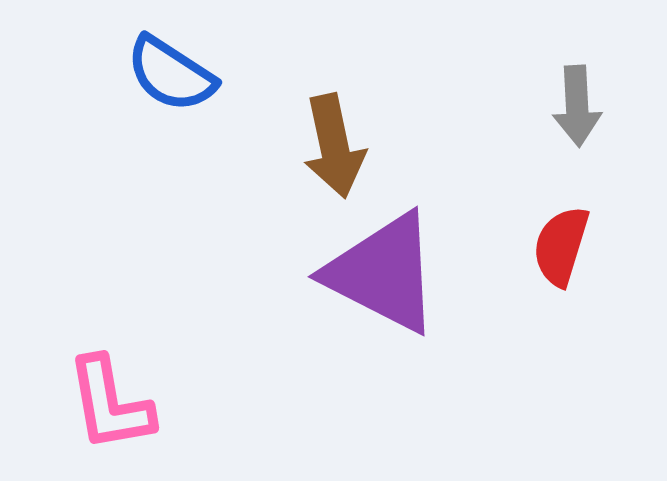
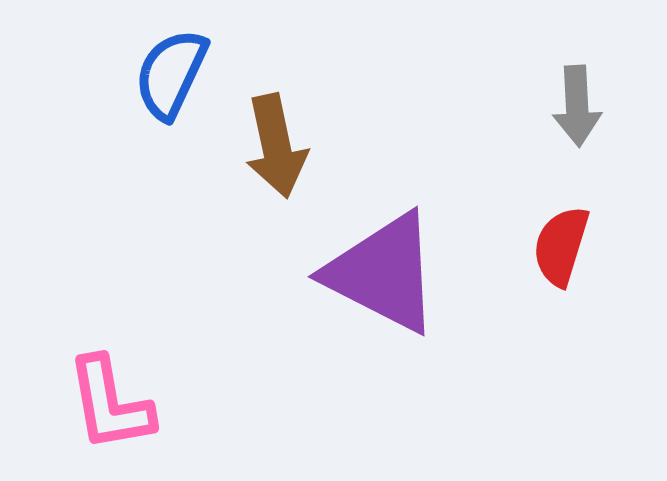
blue semicircle: rotated 82 degrees clockwise
brown arrow: moved 58 px left
